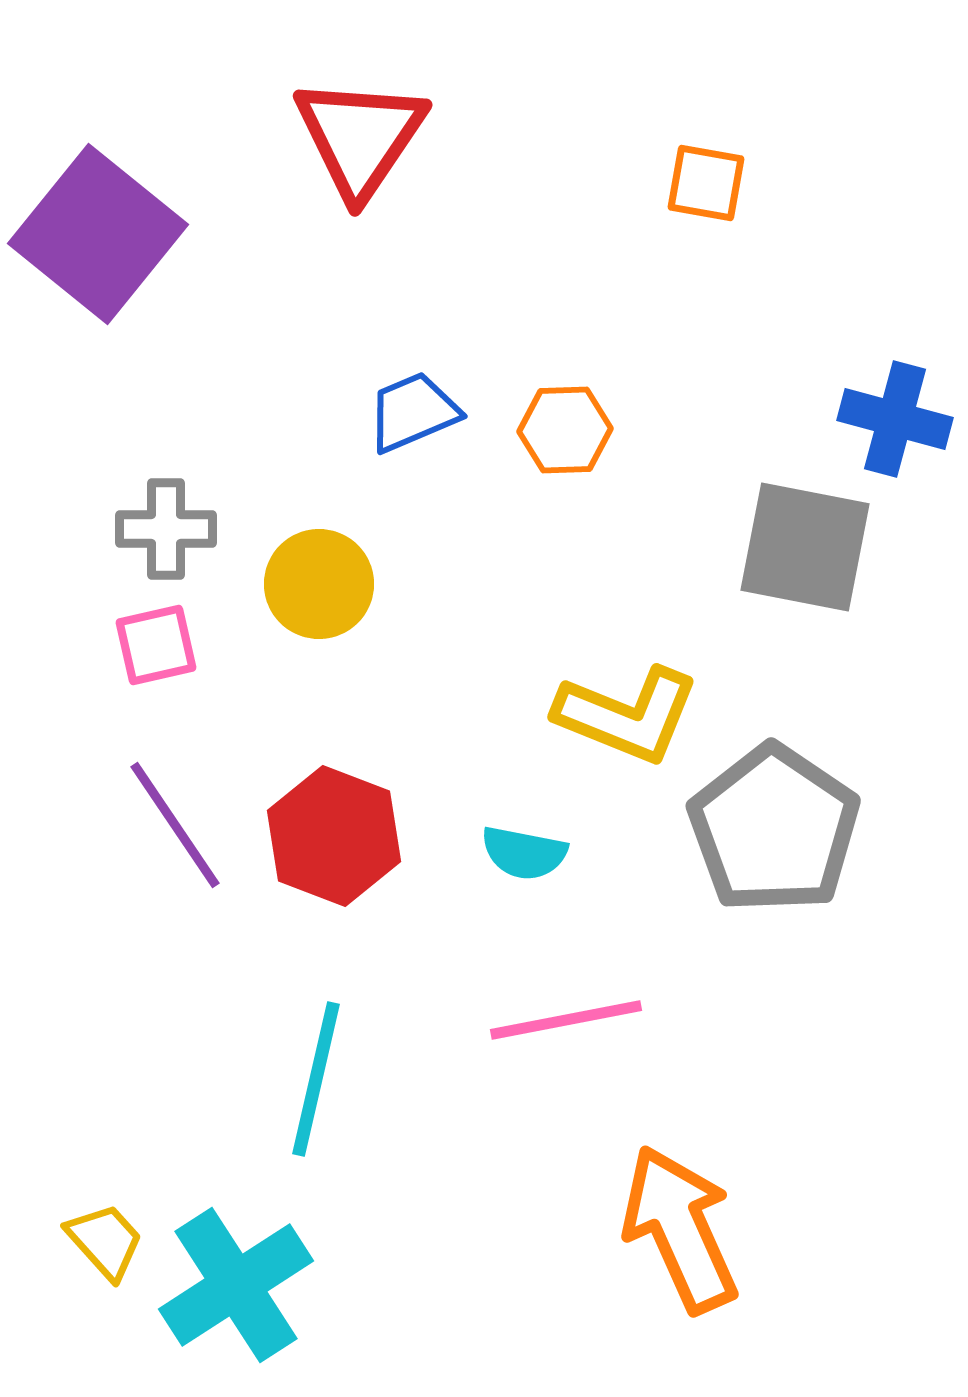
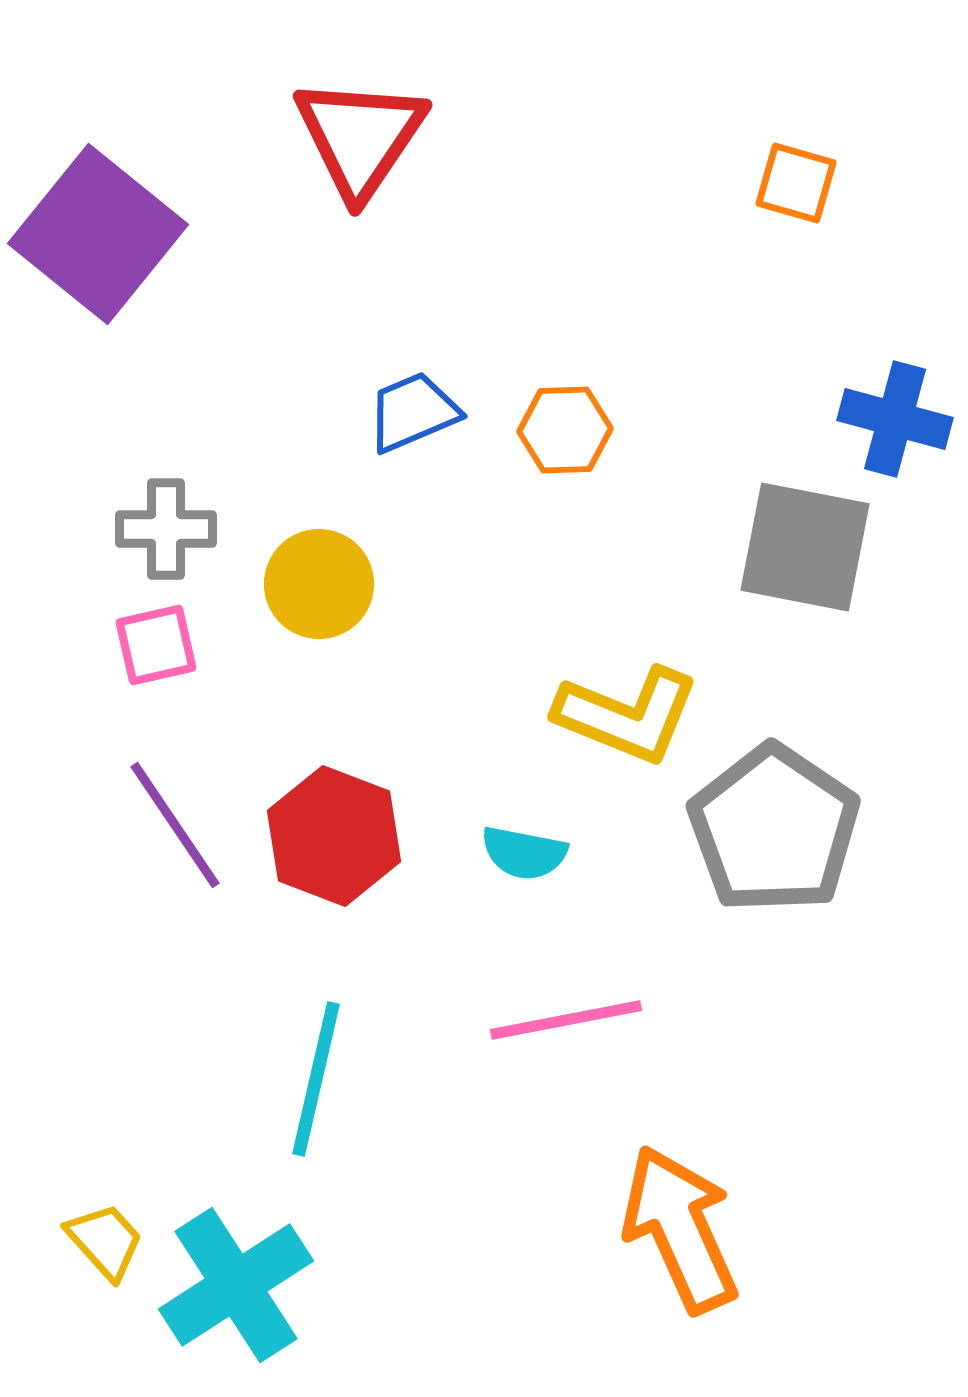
orange square: moved 90 px right; rotated 6 degrees clockwise
